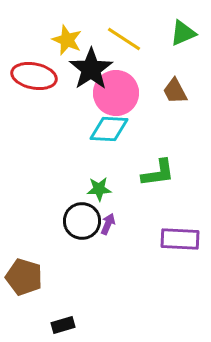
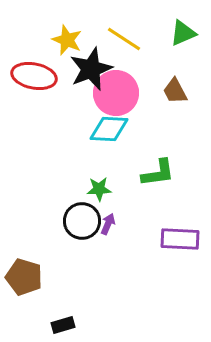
black star: rotated 12 degrees clockwise
